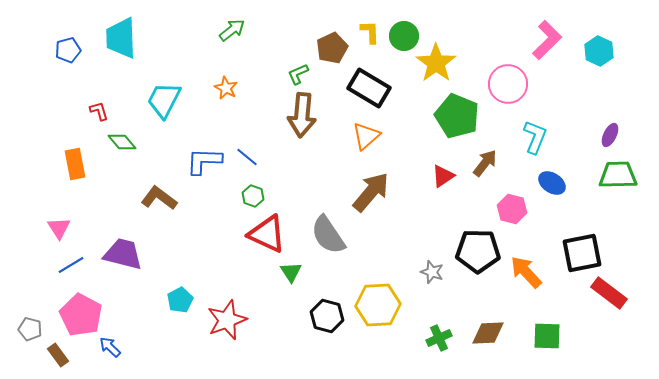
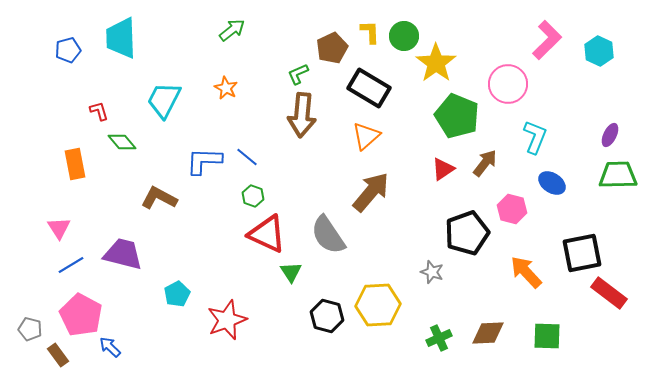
red triangle at (443, 176): moved 7 px up
brown L-shape at (159, 198): rotated 9 degrees counterclockwise
black pentagon at (478, 251): moved 11 px left, 18 px up; rotated 21 degrees counterclockwise
cyan pentagon at (180, 300): moved 3 px left, 6 px up
